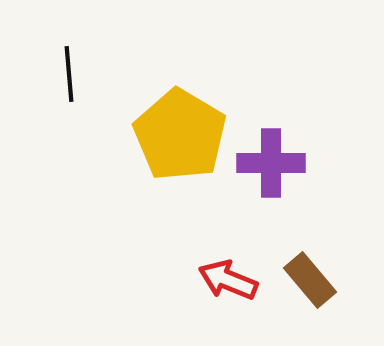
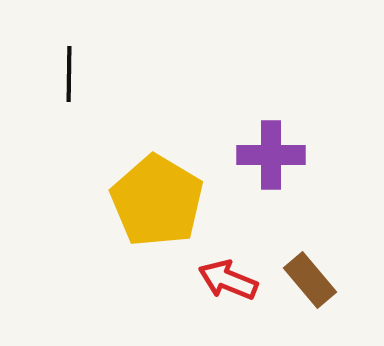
black line: rotated 6 degrees clockwise
yellow pentagon: moved 23 px left, 66 px down
purple cross: moved 8 px up
